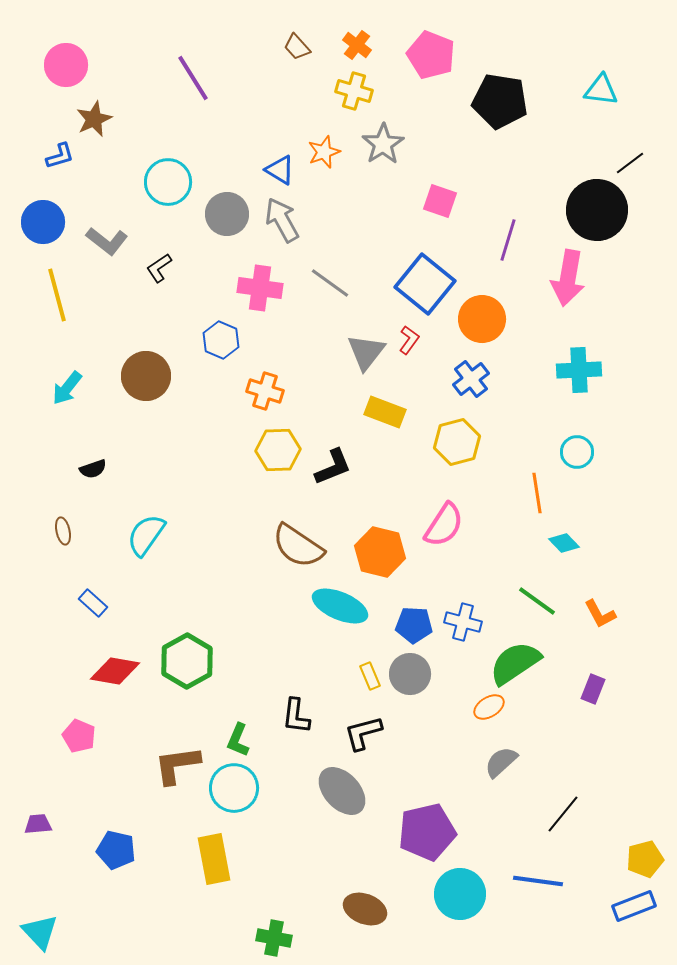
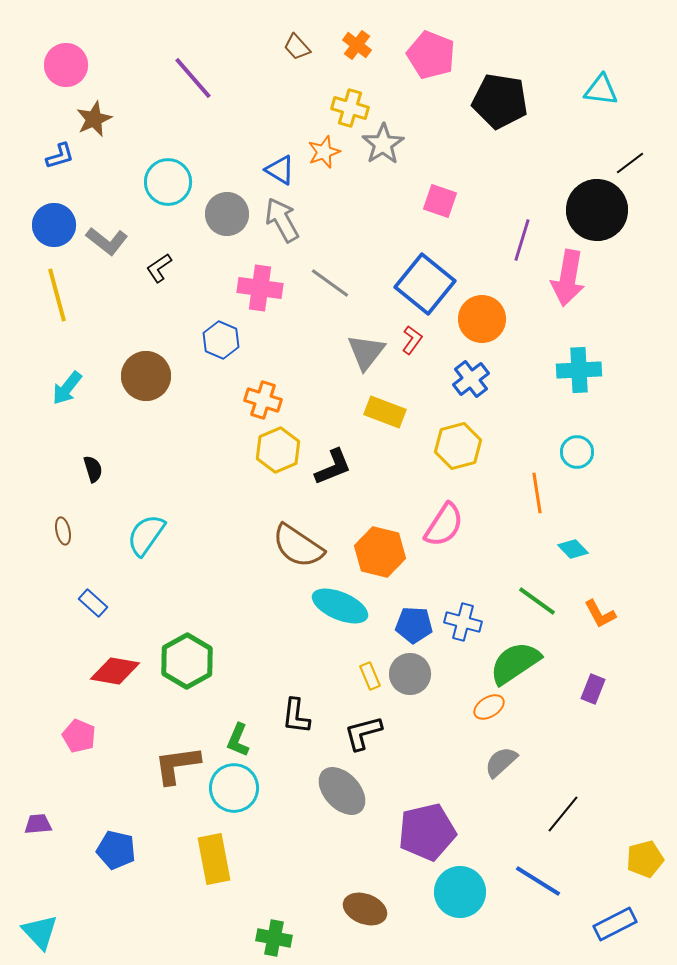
purple line at (193, 78): rotated 9 degrees counterclockwise
yellow cross at (354, 91): moved 4 px left, 17 px down
blue circle at (43, 222): moved 11 px right, 3 px down
purple line at (508, 240): moved 14 px right
red L-shape at (409, 340): moved 3 px right
orange cross at (265, 391): moved 2 px left, 9 px down
yellow hexagon at (457, 442): moved 1 px right, 4 px down
yellow hexagon at (278, 450): rotated 21 degrees counterclockwise
black semicircle at (93, 469): rotated 88 degrees counterclockwise
cyan diamond at (564, 543): moved 9 px right, 6 px down
blue line at (538, 881): rotated 24 degrees clockwise
cyan circle at (460, 894): moved 2 px up
blue rectangle at (634, 906): moved 19 px left, 18 px down; rotated 6 degrees counterclockwise
